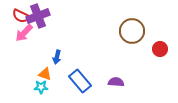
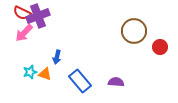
red semicircle: moved 1 px right, 3 px up
brown circle: moved 2 px right
red circle: moved 2 px up
cyan star: moved 11 px left, 15 px up; rotated 16 degrees counterclockwise
